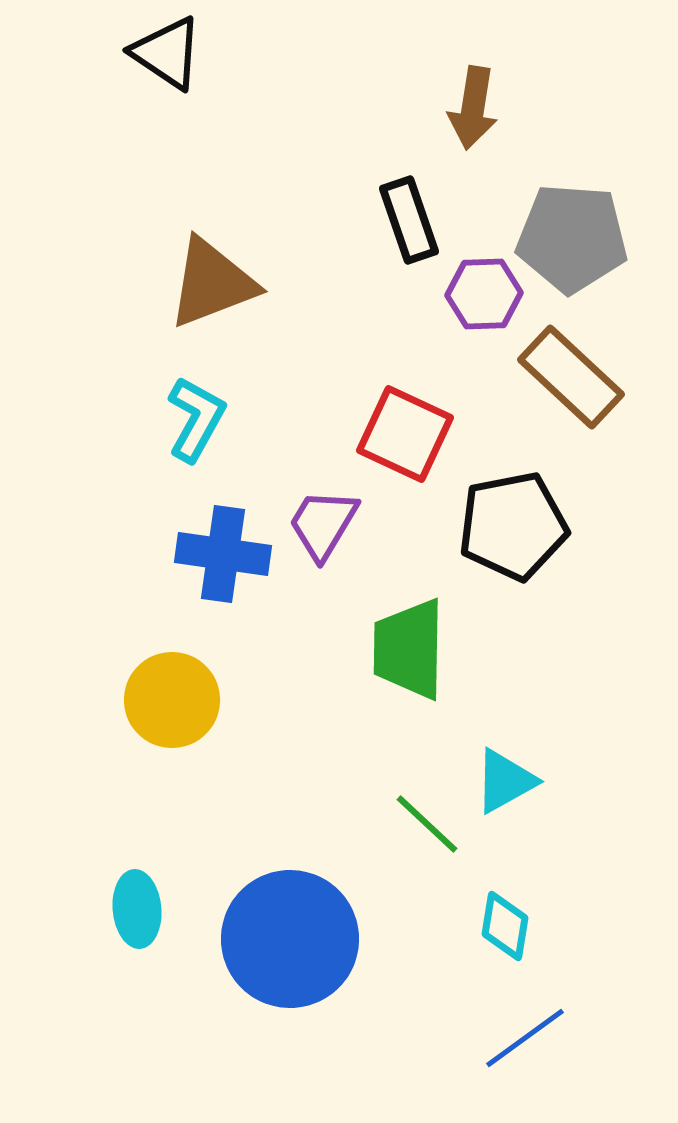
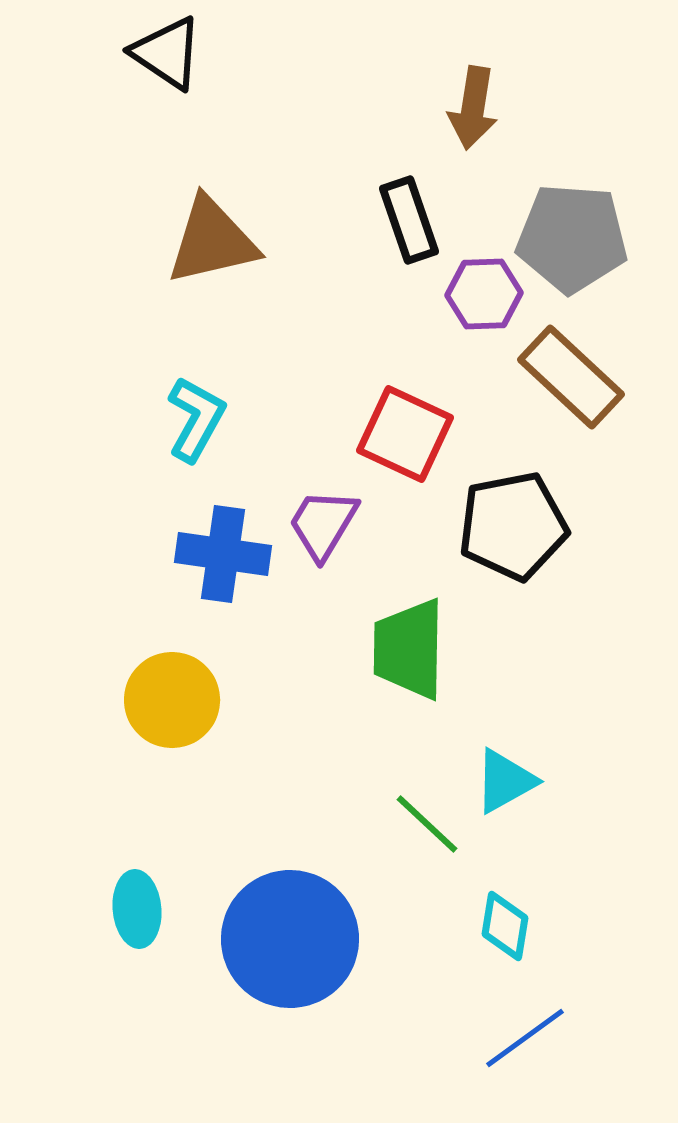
brown triangle: moved 42 px up; rotated 8 degrees clockwise
